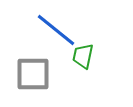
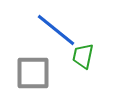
gray square: moved 1 px up
